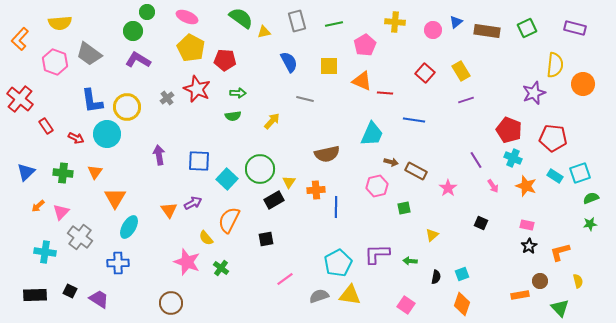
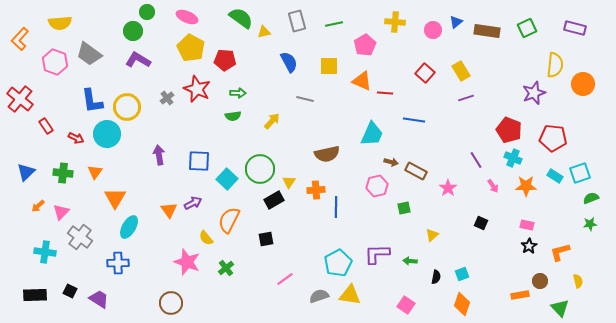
purple line at (466, 100): moved 2 px up
orange star at (526, 186): rotated 20 degrees counterclockwise
green cross at (221, 268): moved 5 px right; rotated 14 degrees clockwise
